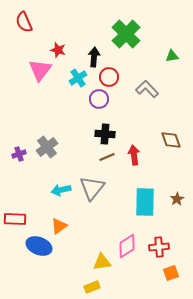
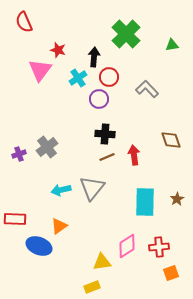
green triangle: moved 11 px up
